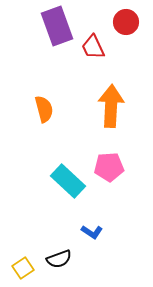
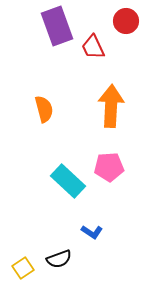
red circle: moved 1 px up
